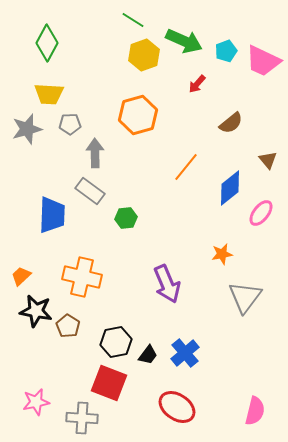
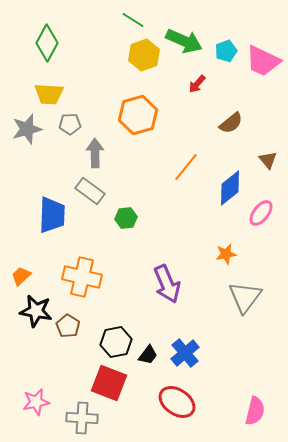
orange star: moved 4 px right
red ellipse: moved 5 px up
